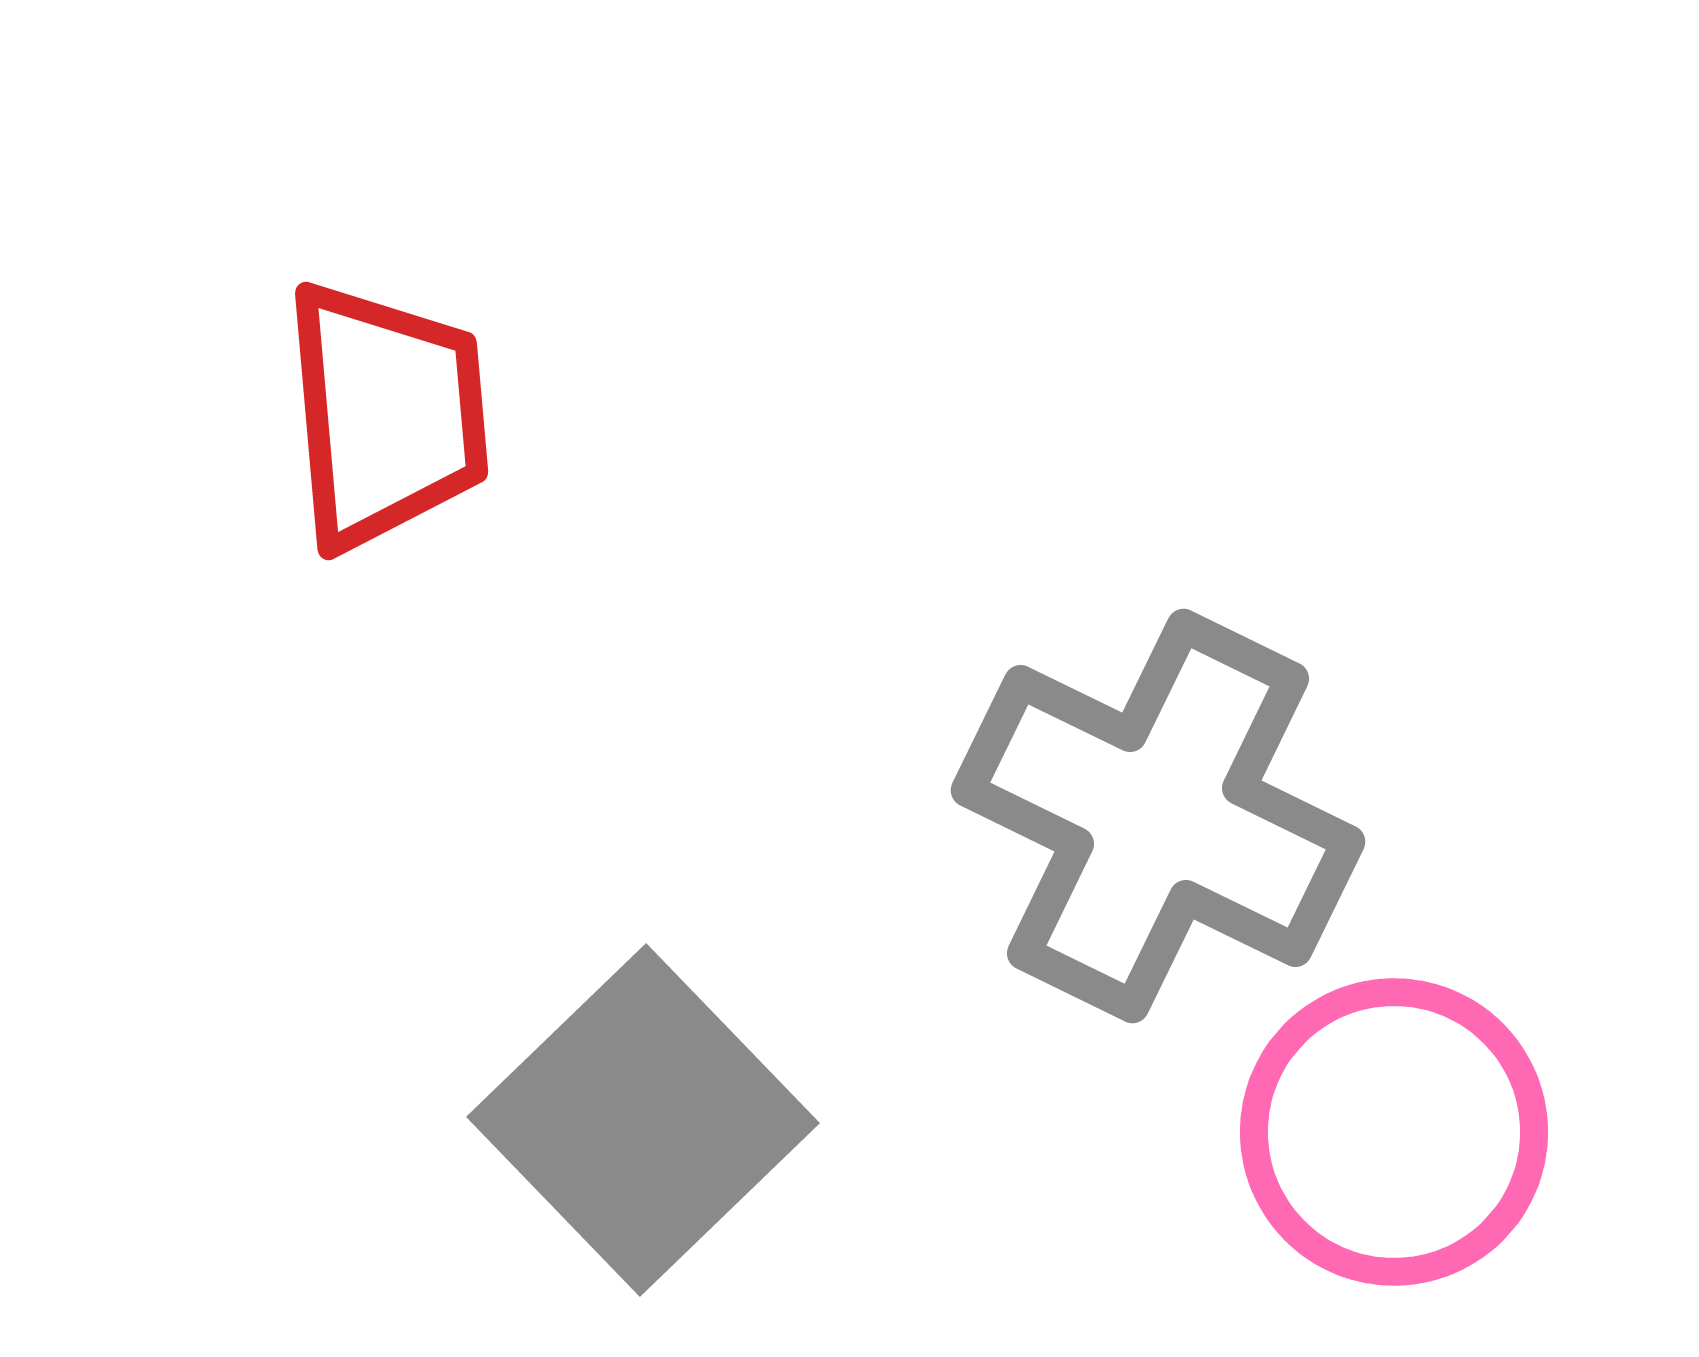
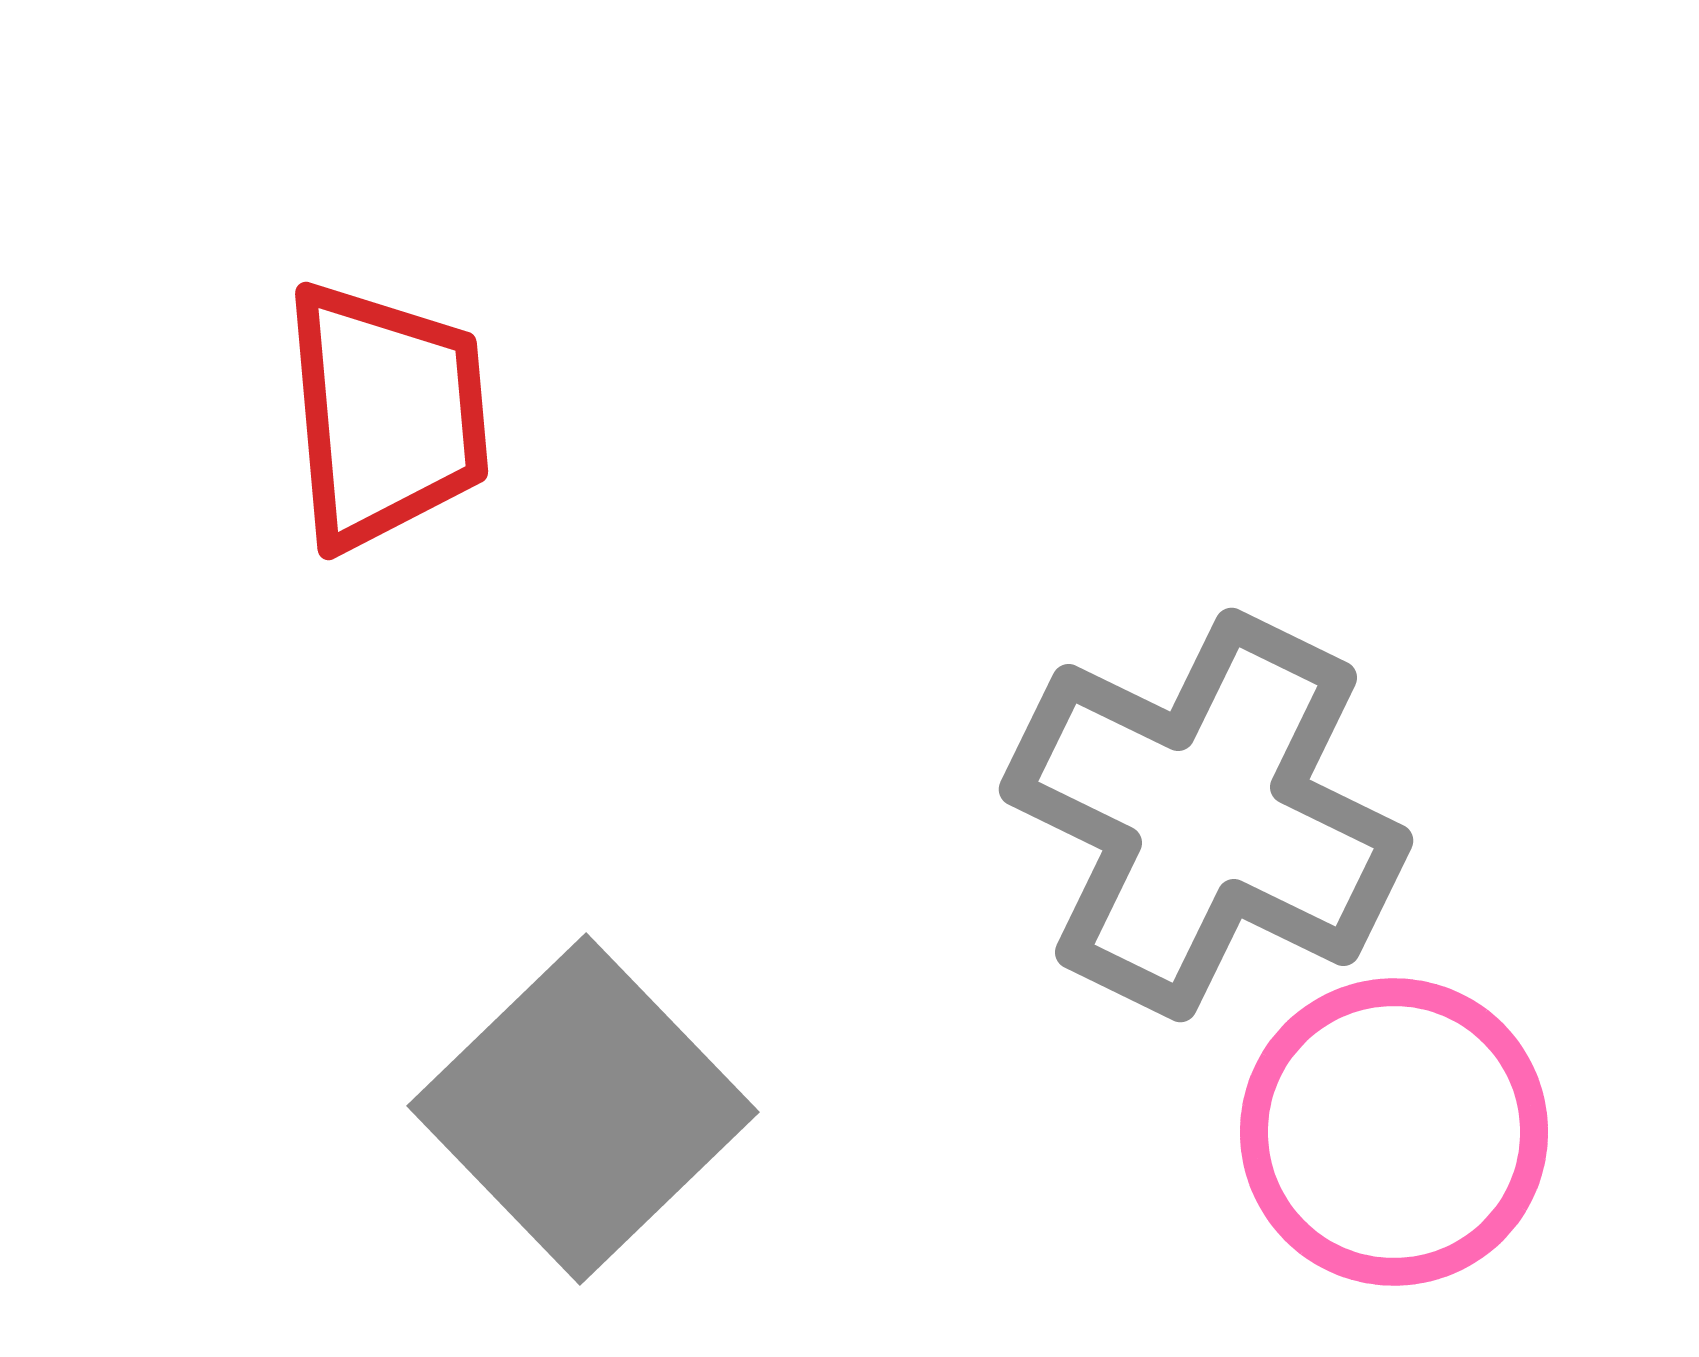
gray cross: moved 48 px right, 1 px up
gray square: moved 60 px left, 11 px up
